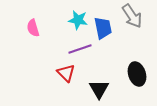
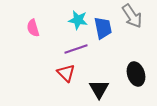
purple line: moved 4 px left
black ellipse: moved 1 px left
